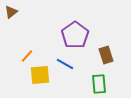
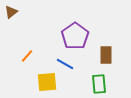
purple pentagon: moved 1 px down
brown rectangle: rotated 18 degrees clockwise
yellow square: moved 7 px right, 7 px down
